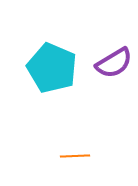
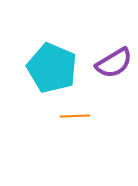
orange line: moved 40 px up
